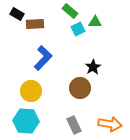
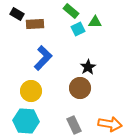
green rectangle: moved 1 px right
black star: moved 5 px left
